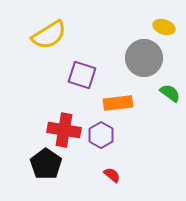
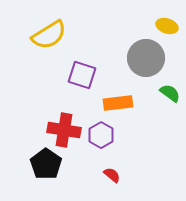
yellow ellipse: moved 3 px right, 1 px up
gray circle: moved 2 px right
